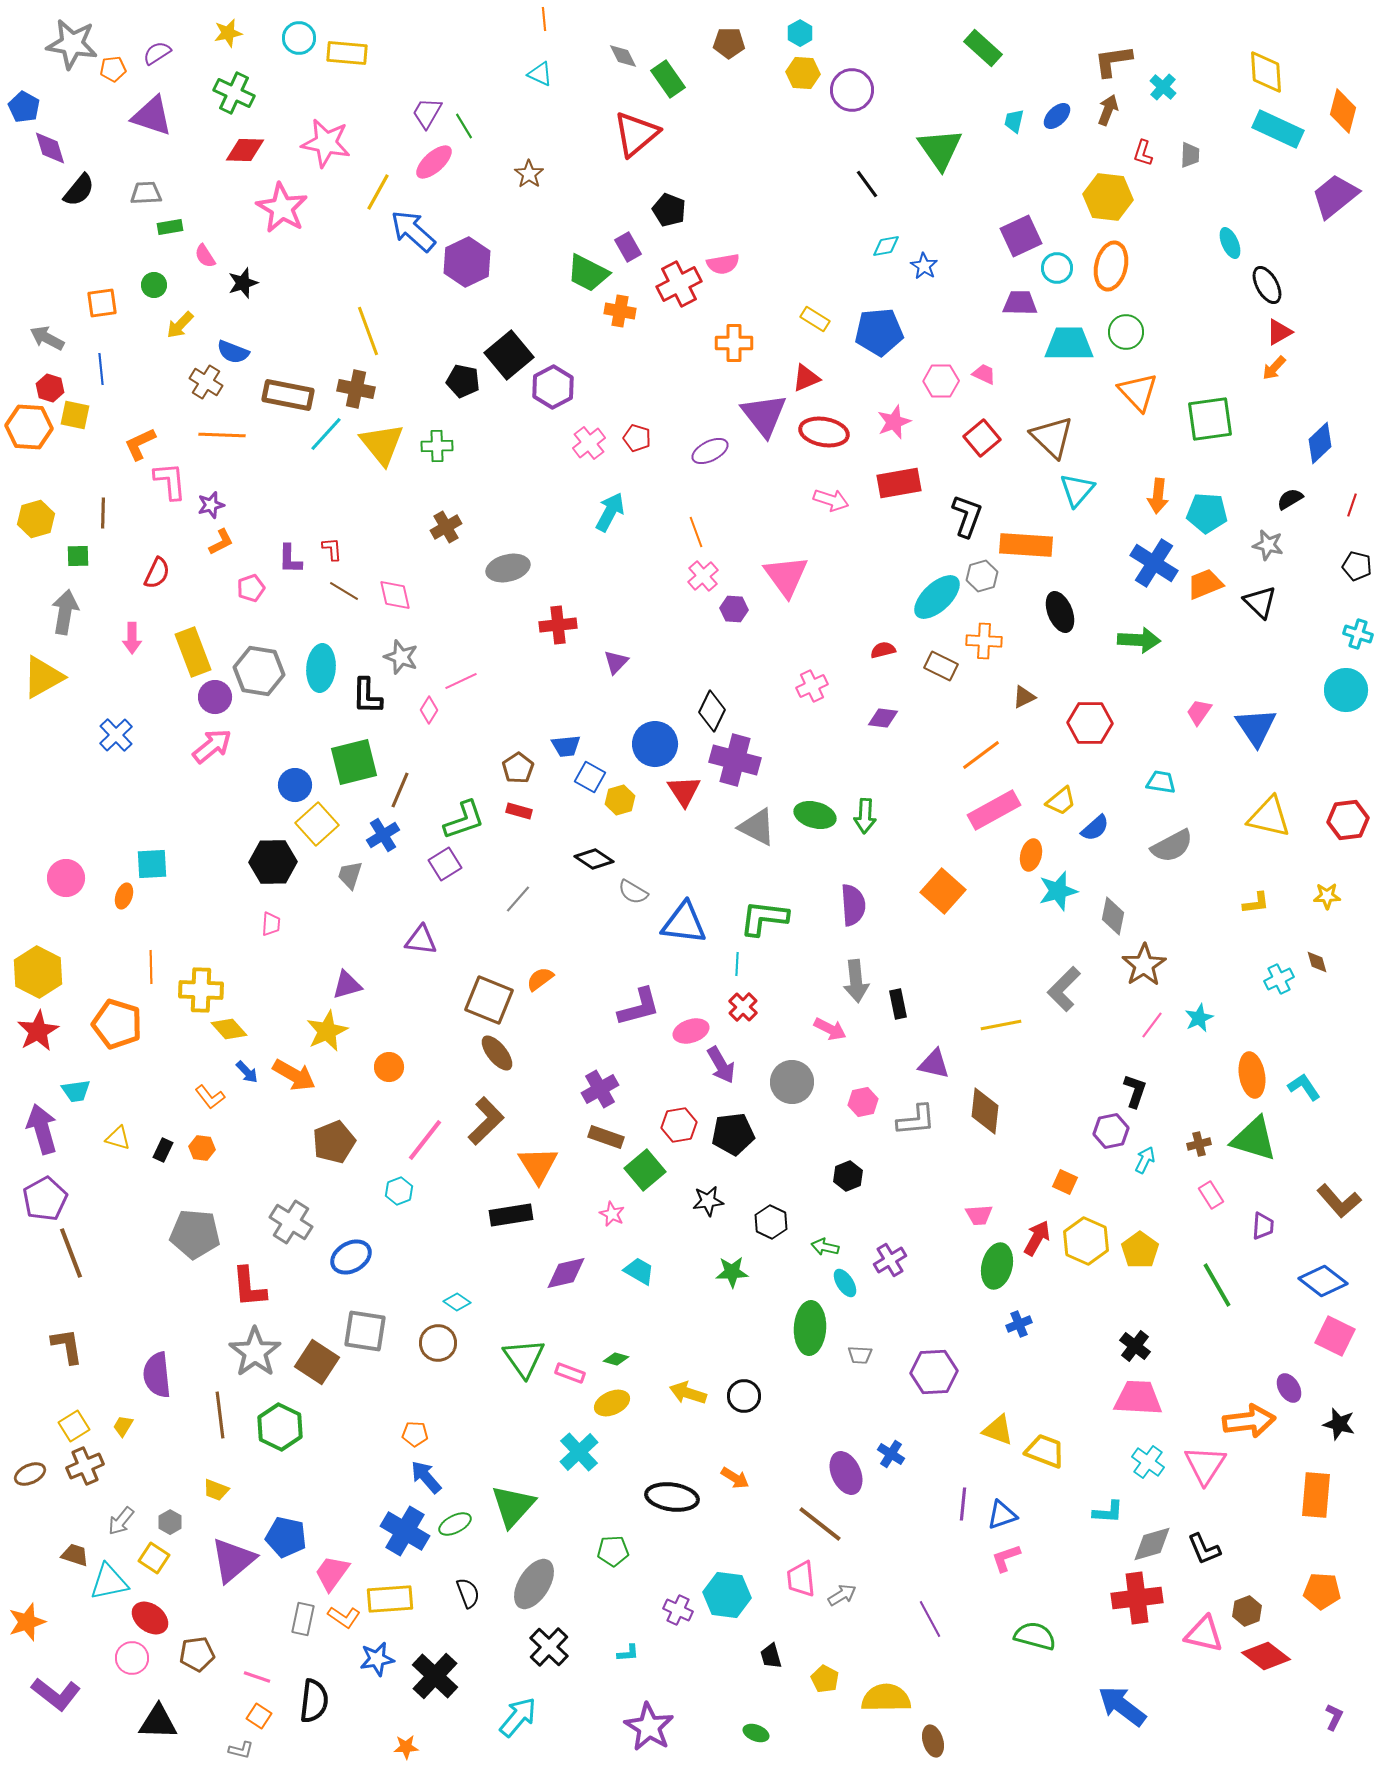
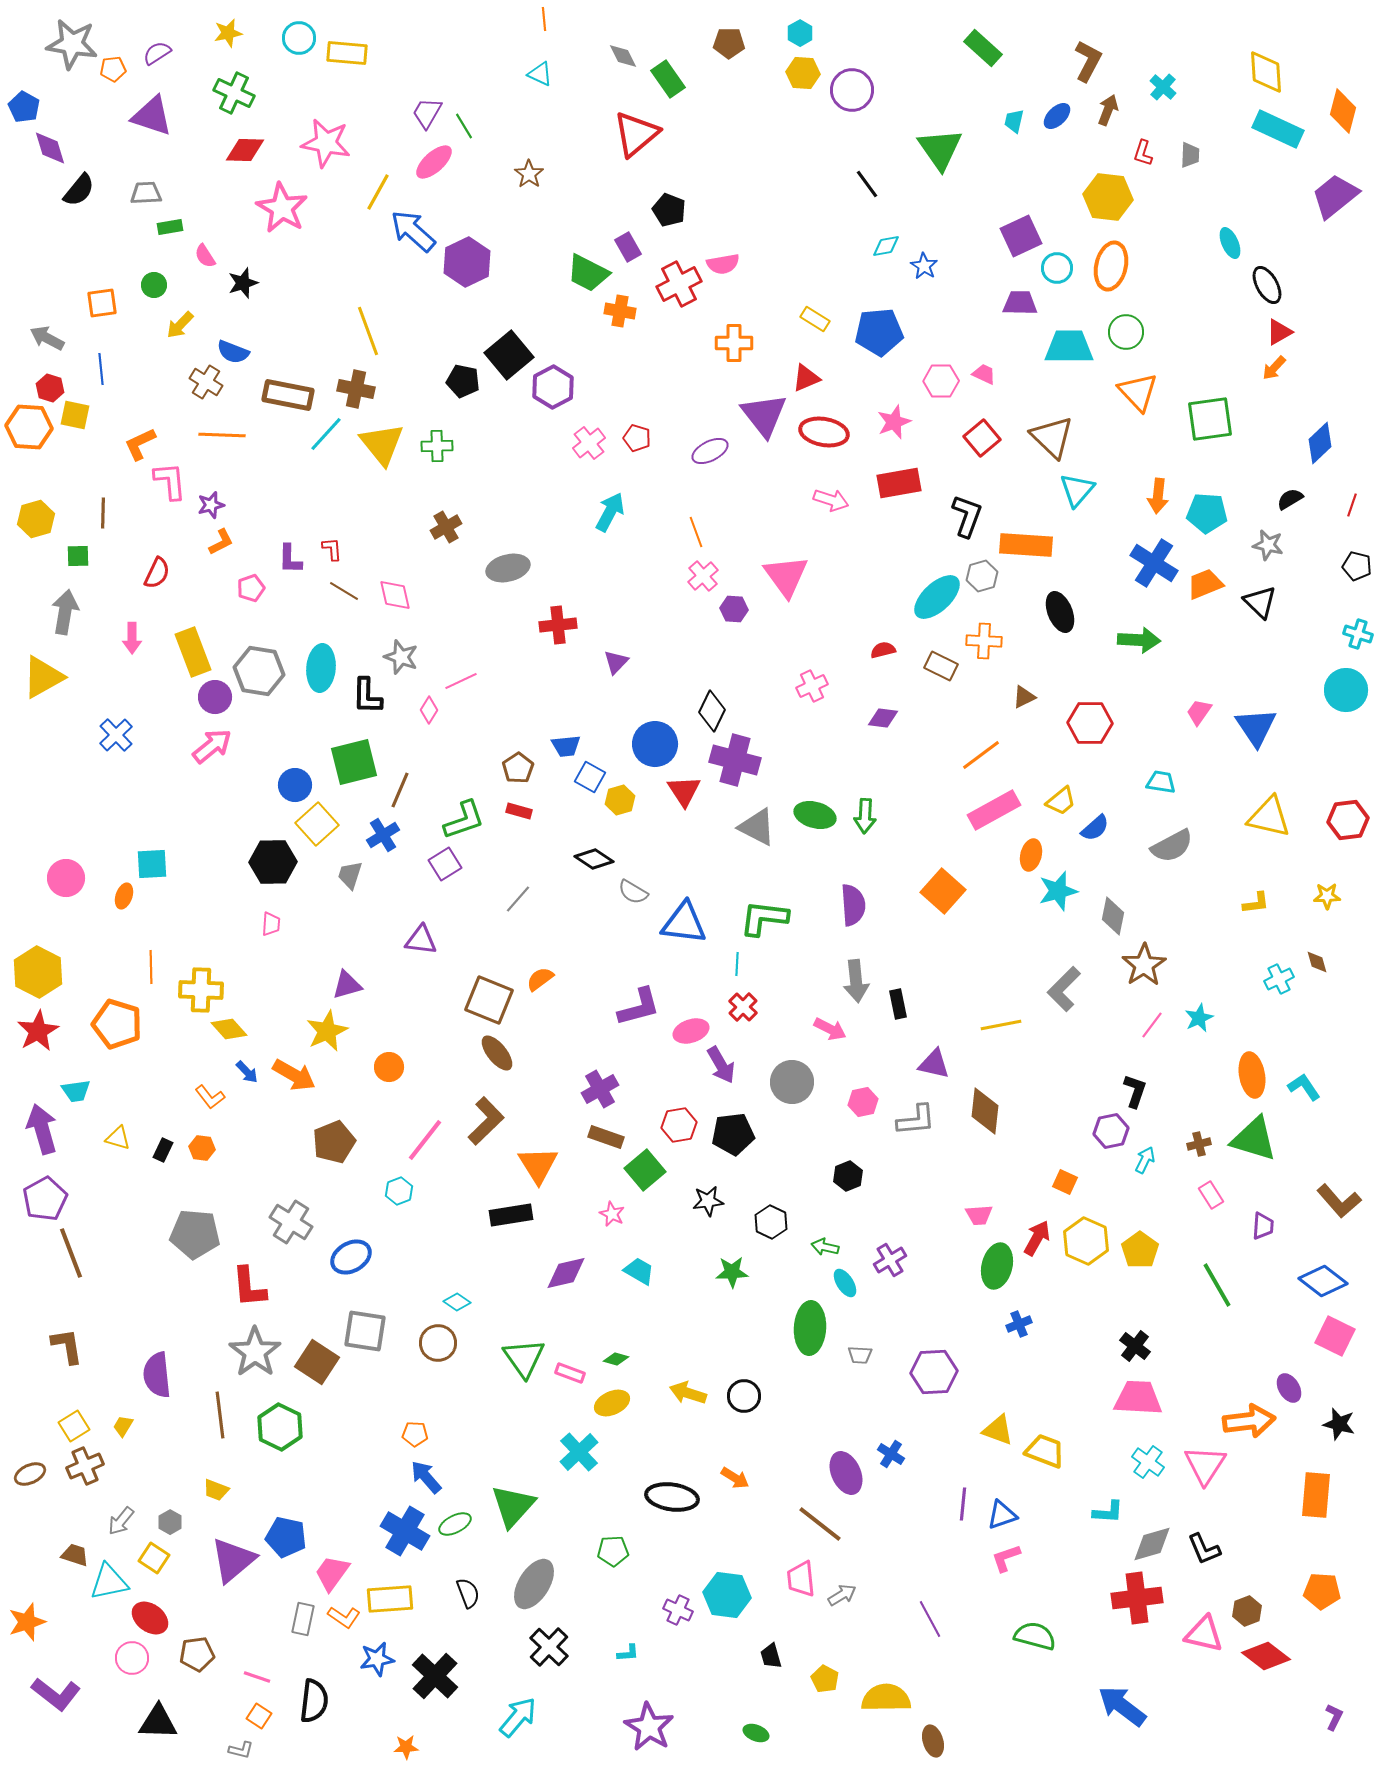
brown L-shape at (1113, 61): moved 25 px left; rotated 126 degrees clockwise
cyan trapezoid at (1069, 344): moved 3 px down
